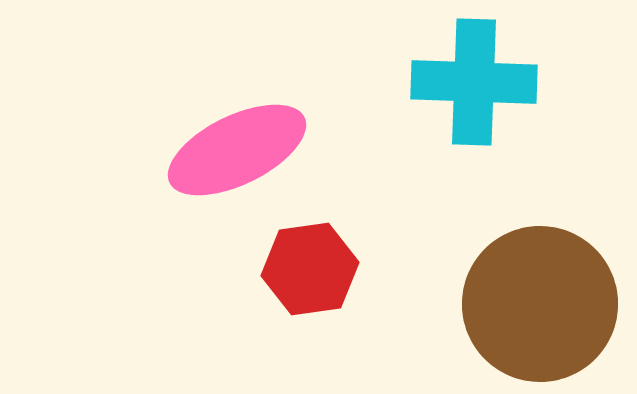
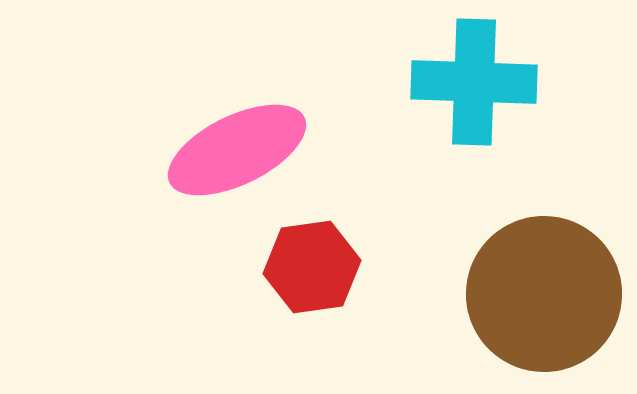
red hexagon: moved 2 px right, 2 px up
brown circle: moved 4 px right, 10 px up
